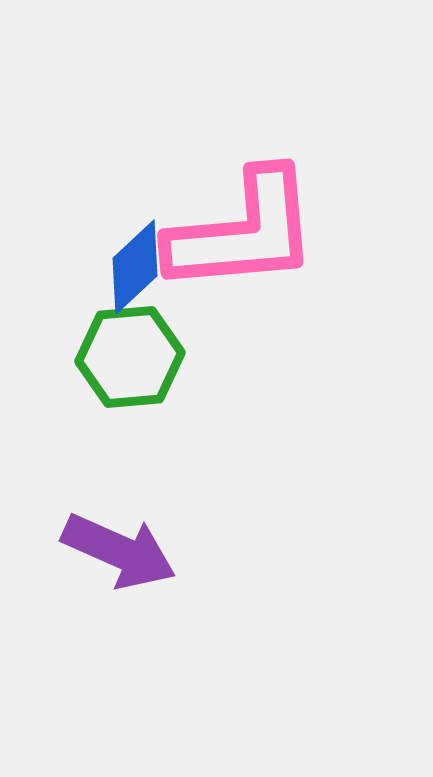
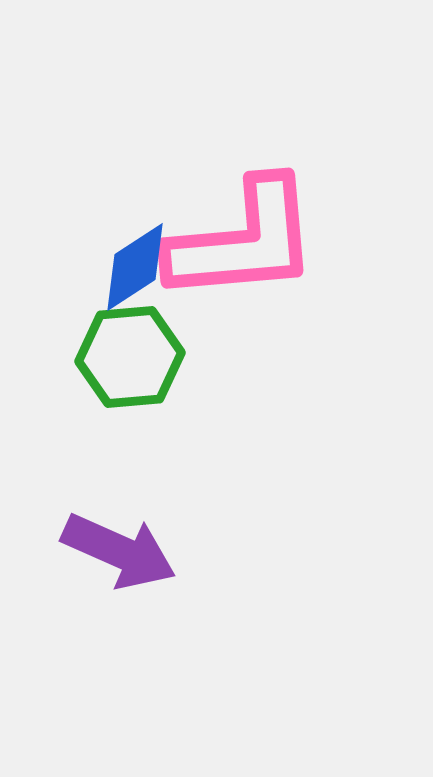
pink L-shape: moved 9 px down
blue diamond: rotated 10 degrees clockwise
